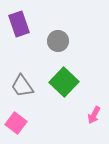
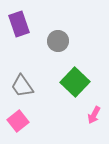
green square: moved 11 px right
pink square: moved 2 px right, 2 px up; rotated 15 degrees clockwise
